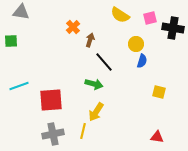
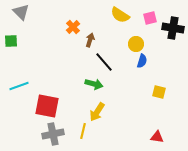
gray triangle: rotated 36 degrees clockwise
red square: moved 4 px left, 6 px down; rotated 15 degrees clockwise
yellow arrow: moved 1 px right
